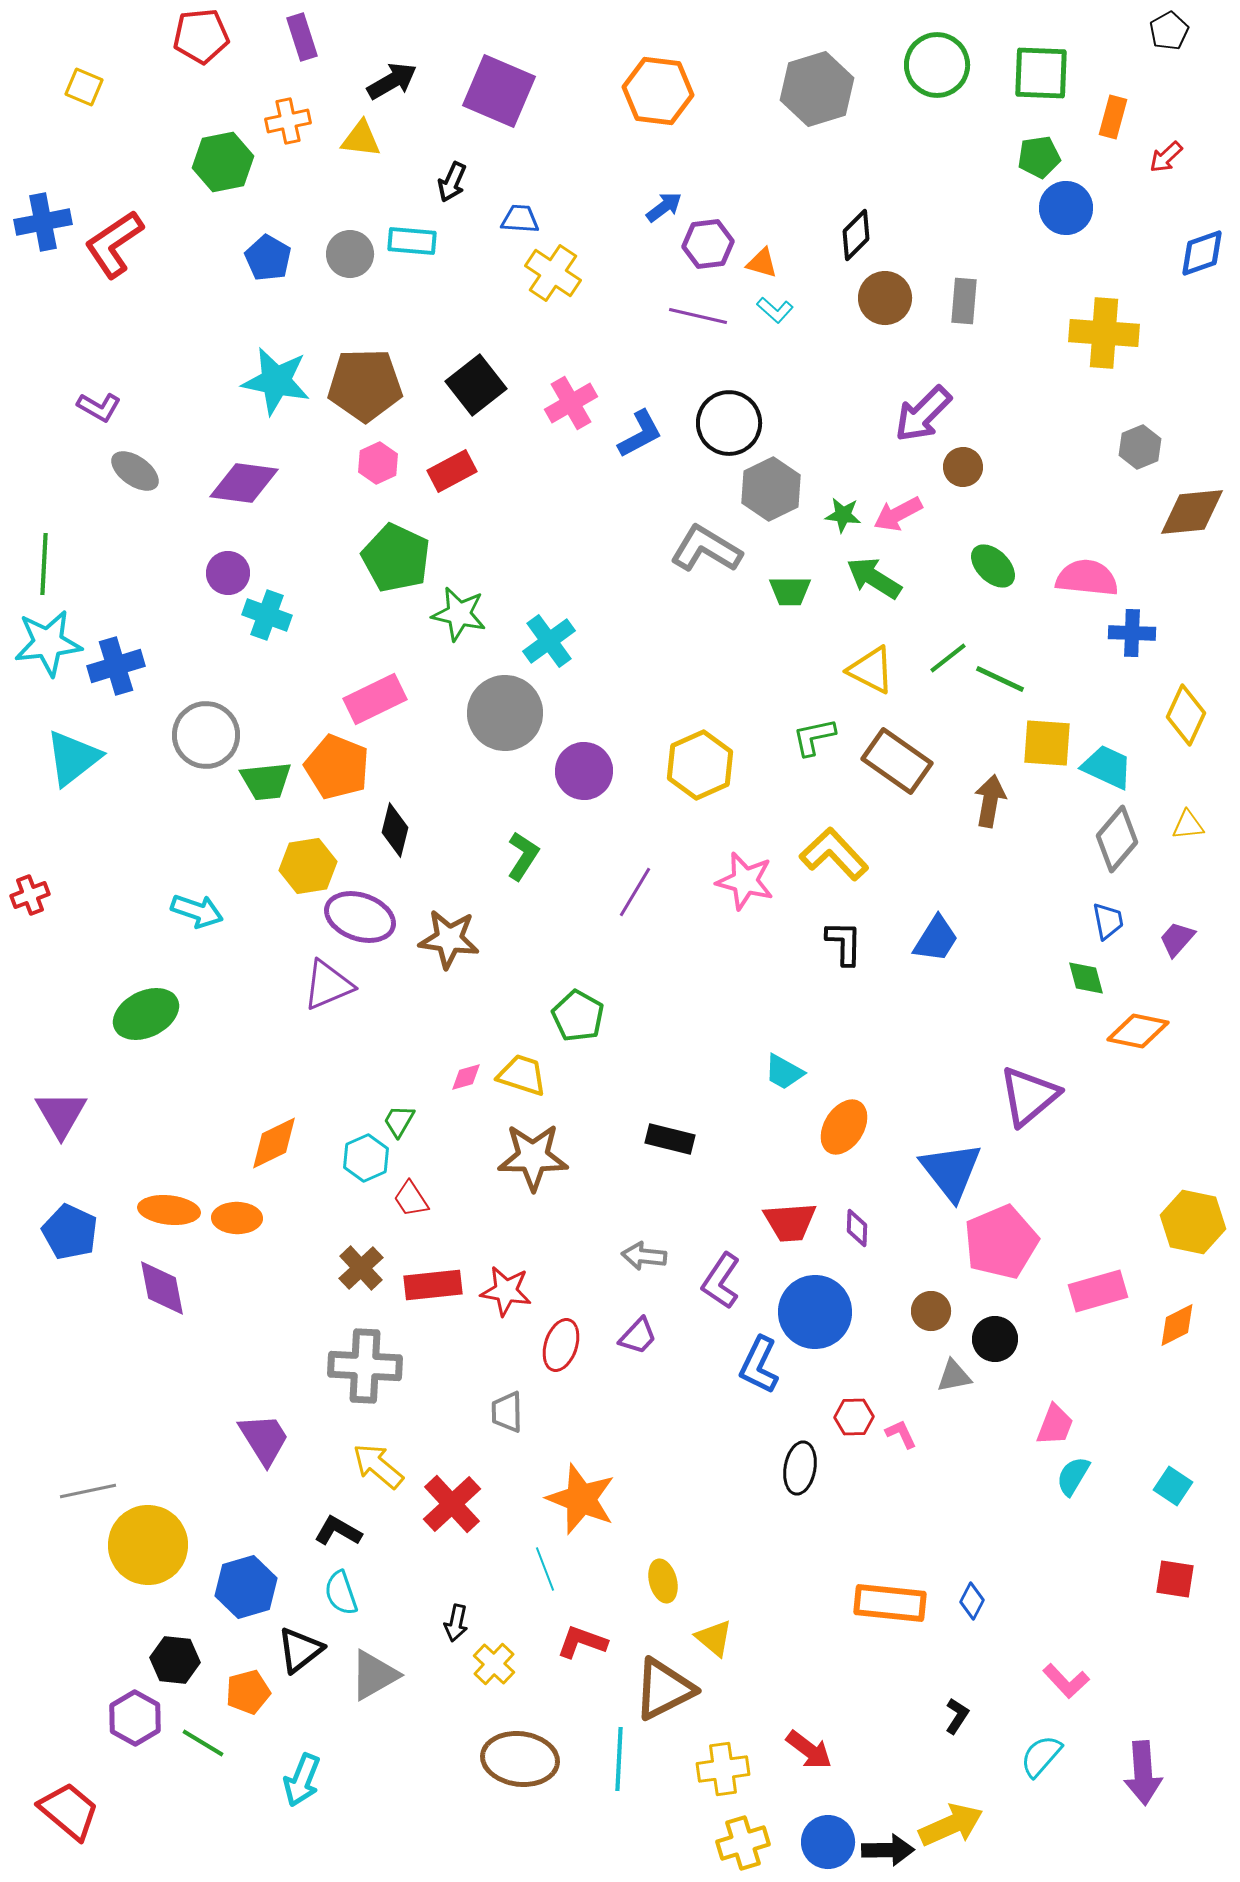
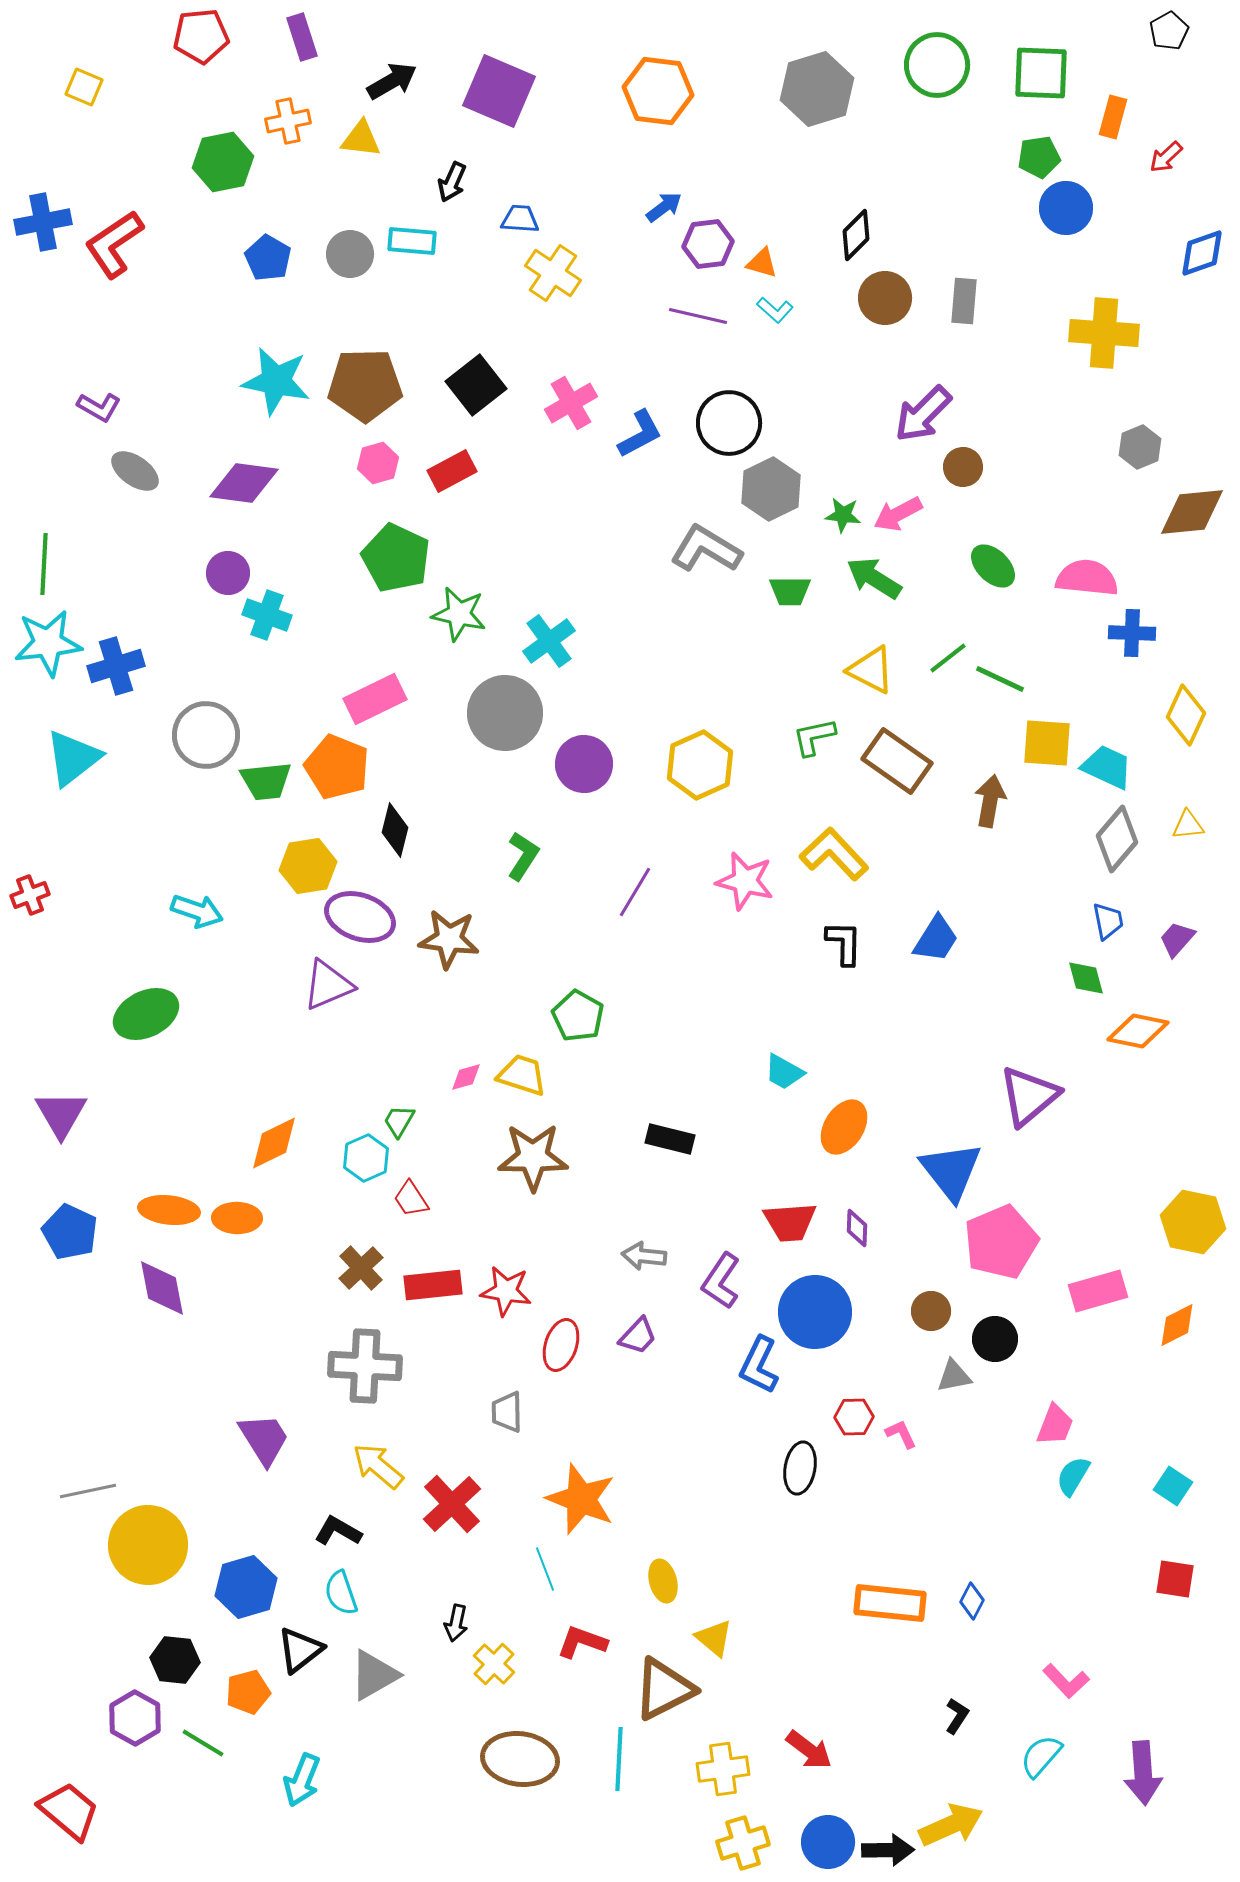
pink hexagon at (378, 463): rotated 9 degrees clockwise
purple circle at (584, 771): moved 7 px up
